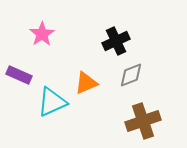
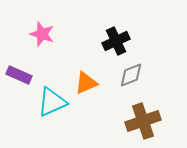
pink star: rotated 20 degrees counterclockwise
